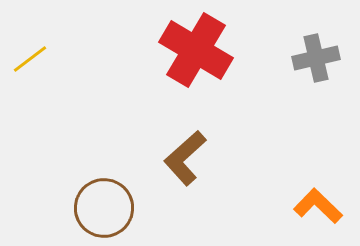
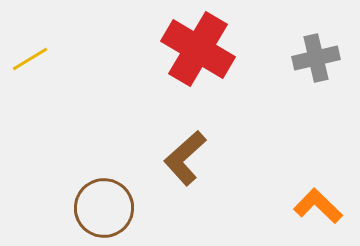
red cross: moved 2 px right, 1 px up
yellow line: rotated 6 degrees clockwise
